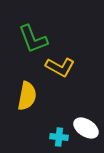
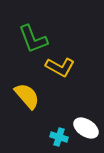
yellow semicircle: rotated 52 degrees counterclockwise
cyan cross: rotated 12 degrees clockwise
